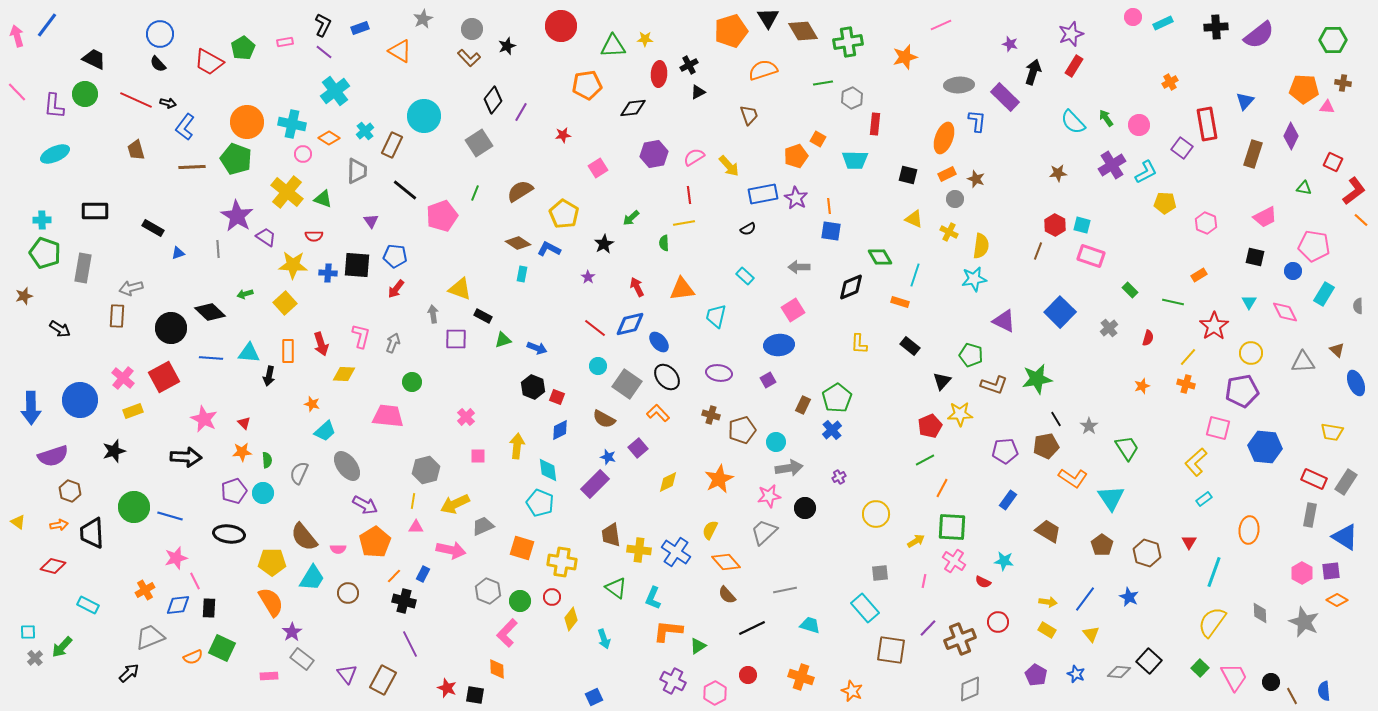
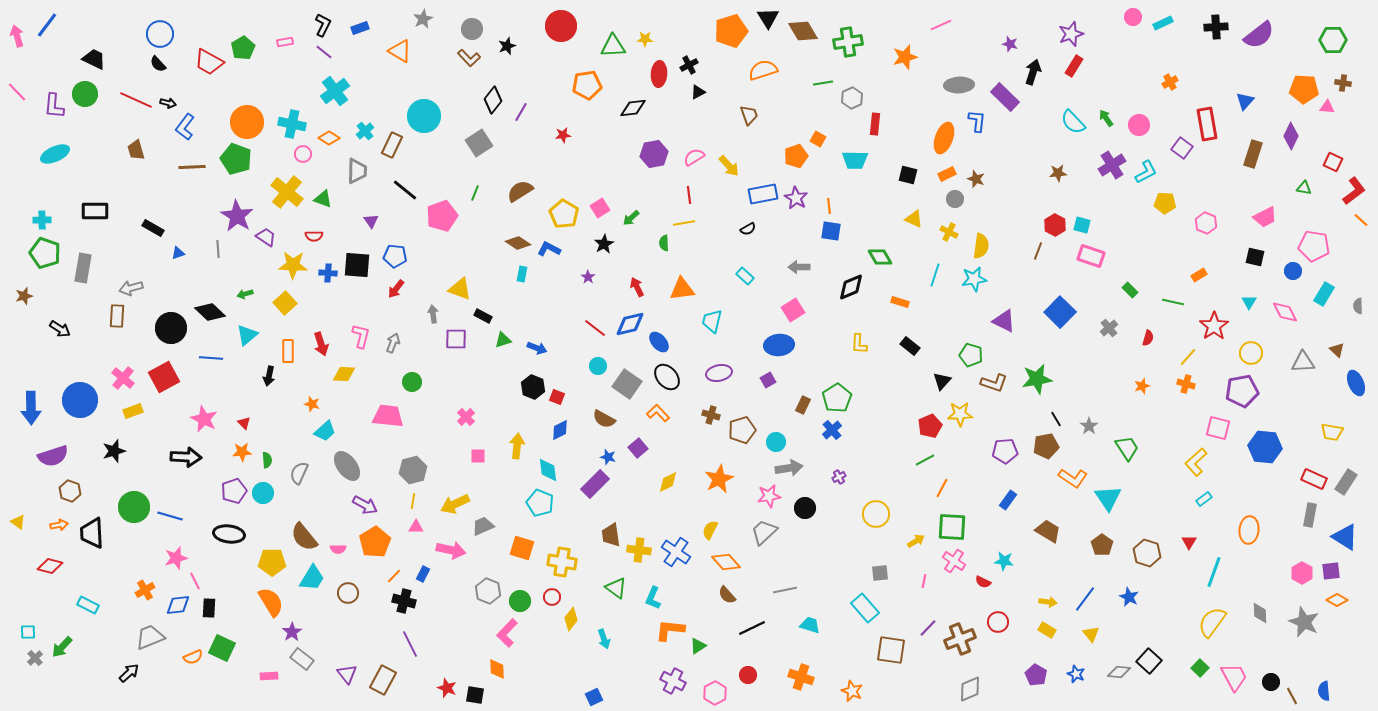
pink square at (598, 168): moved 2 px right, 40 px down
cyan line at (915, 275): moved 20 px right
cyan trapezoid at (716, 316): moved 4 px left, 5 px down
cyan triangle at (249, 353): moved 2 px left, 18 px up; rotated 45 degrees counterclockwise
purple ellipse at (719, 373): rotated 20 degrees counterclockwise
brown L-shape at (994, 385): moved 2 px up
gray hexagon at (426, 470): moved 13 px left
cyan triangle at (1111, 498): moved 3 px left
red diamond at (53, 566): moved 3 px left
orange L-shape at (668, 631): moved 2 px right, 1 px up
